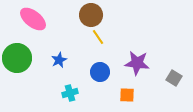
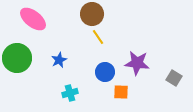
brown circle: moved 1 px right, 1 px up
blue circle: moved 5 px right
orange square: moved 6 px left, 3 px up
